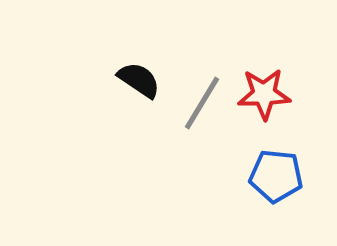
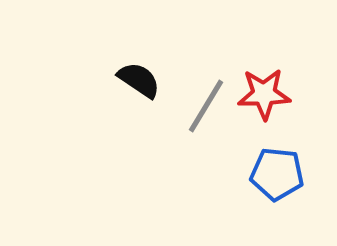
gray line: moved 4 px right, 3 px down
blue pentagon: moved 1 px right, 2 px up
